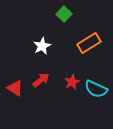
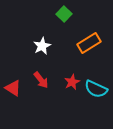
red arrow: rotated 90 degrees clockwise
red triangle: moved 2 px left
